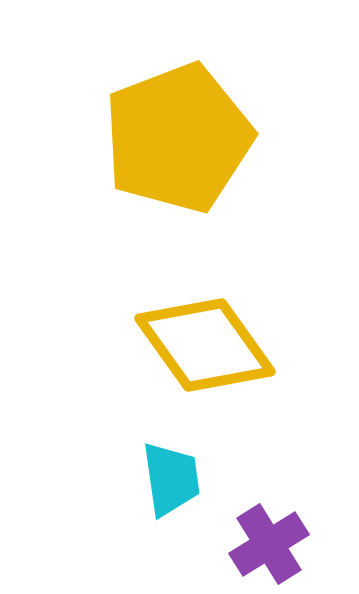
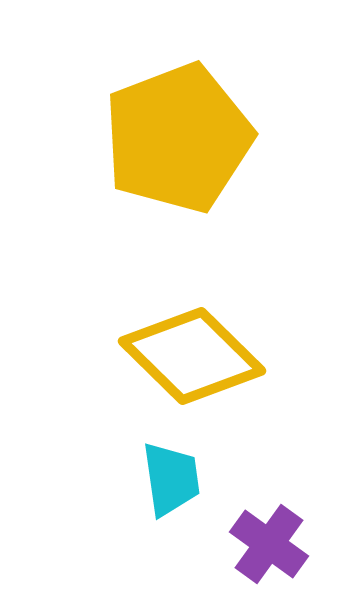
yellow diamond: moved 13 px left, 11 px down; rotated 10 degrees counterclockwise
purple cross: rotated 22 degrees counterclockwise
